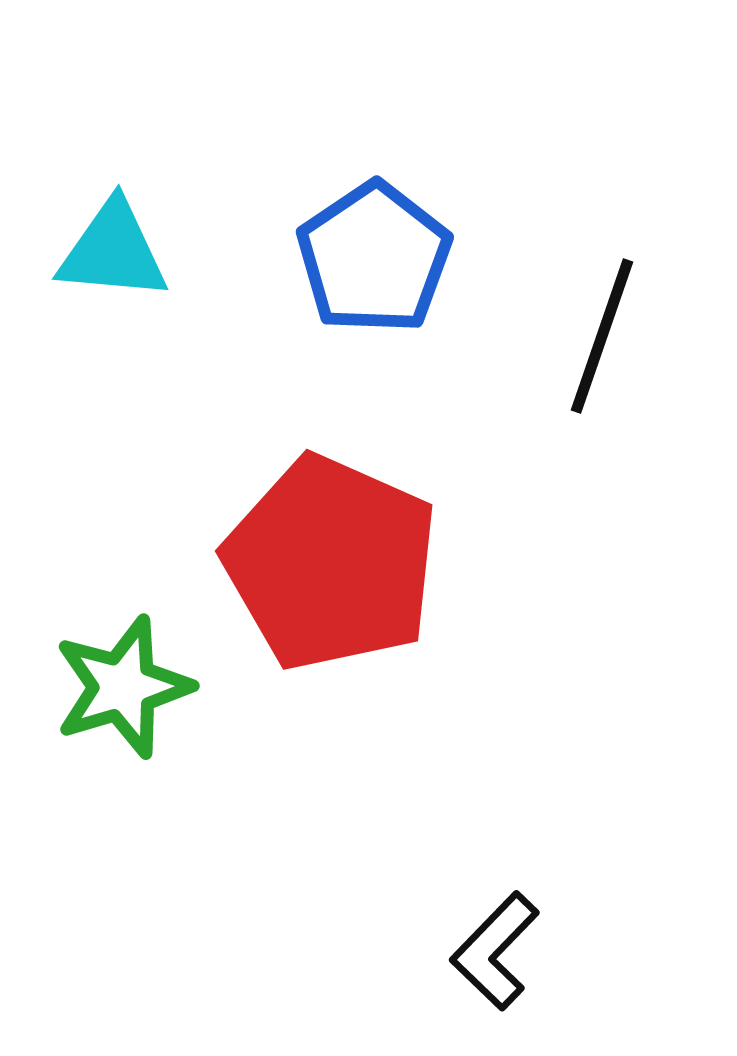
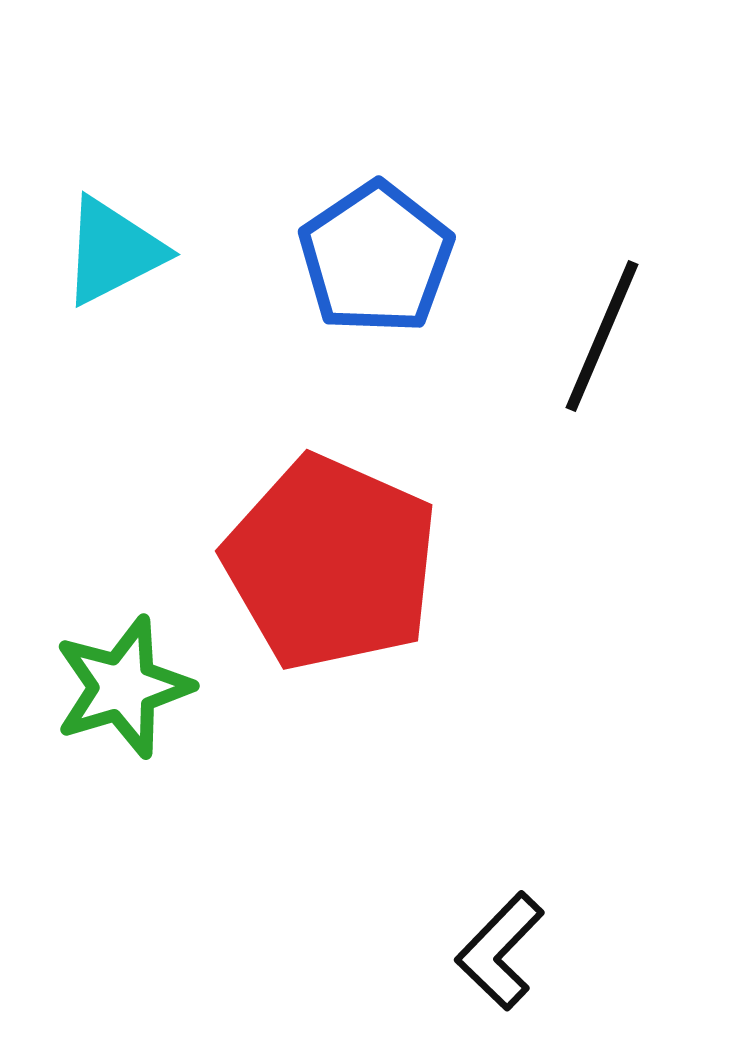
cyan triangle: rotated 32 degrees counterclockwise
blue pentagon: moved 2 px right
black line: rotated 4 degrees clockwise
black L-shape: moved 5 px right
